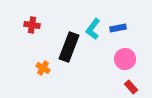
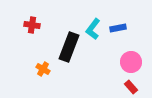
pink circle: moved 6 px right, 3 px down
orange cross: moved 1 px down
